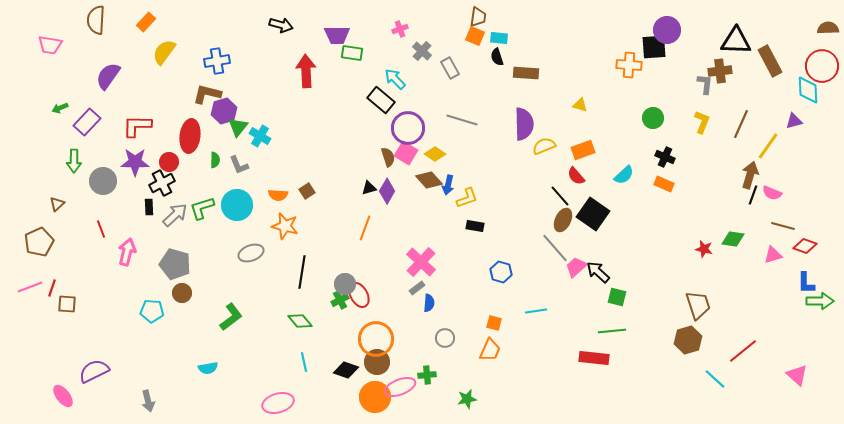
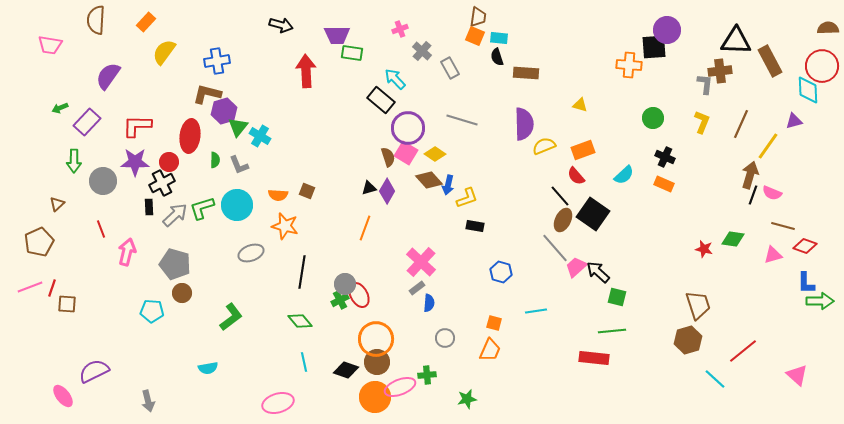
brown square at (307, 191): rotated 35 degrees counterclockwise
